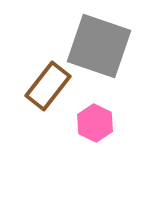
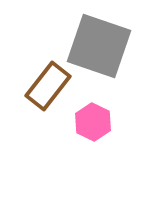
pink hexagon: moved 2 px left, 1 px up
